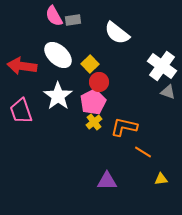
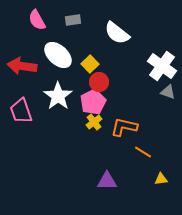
pink semicircle: moved 17 px left, 4 px down
